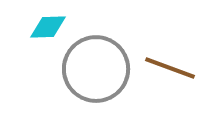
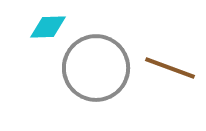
gray circle: moved 1 px up
